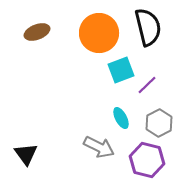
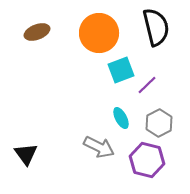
black semicircle: moved 8 px right
